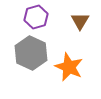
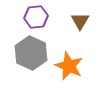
purple hexagon: rotated 10 degrees clockwise
orange star: moved 1 px up
